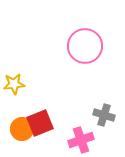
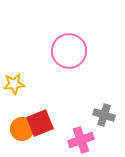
pink circle: moved 16 px left, 5 px down
